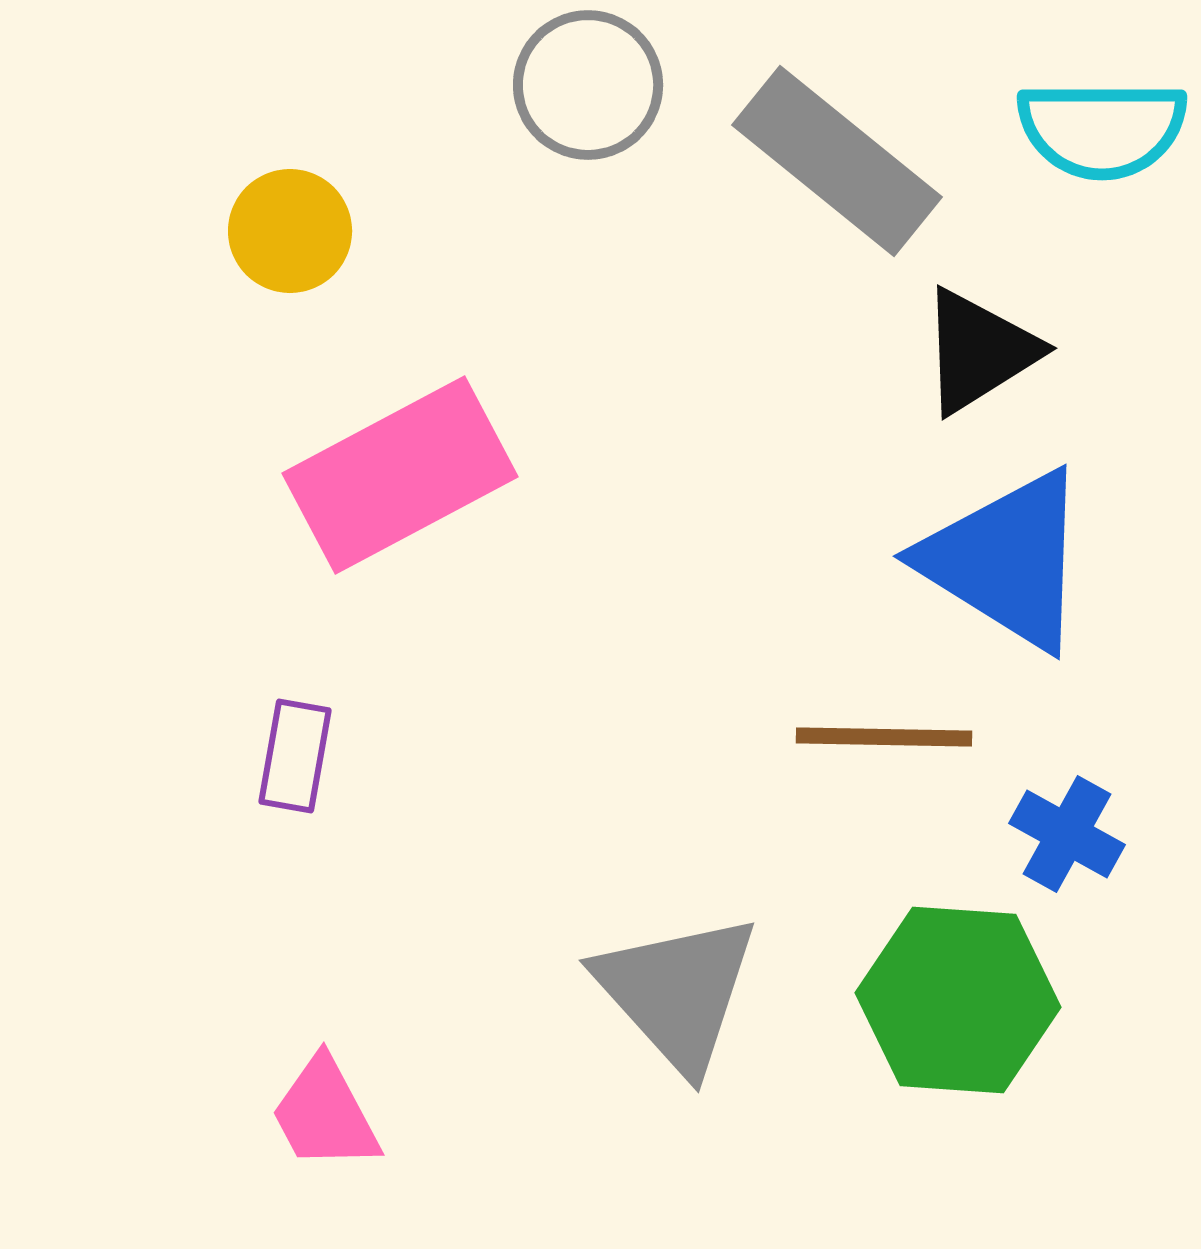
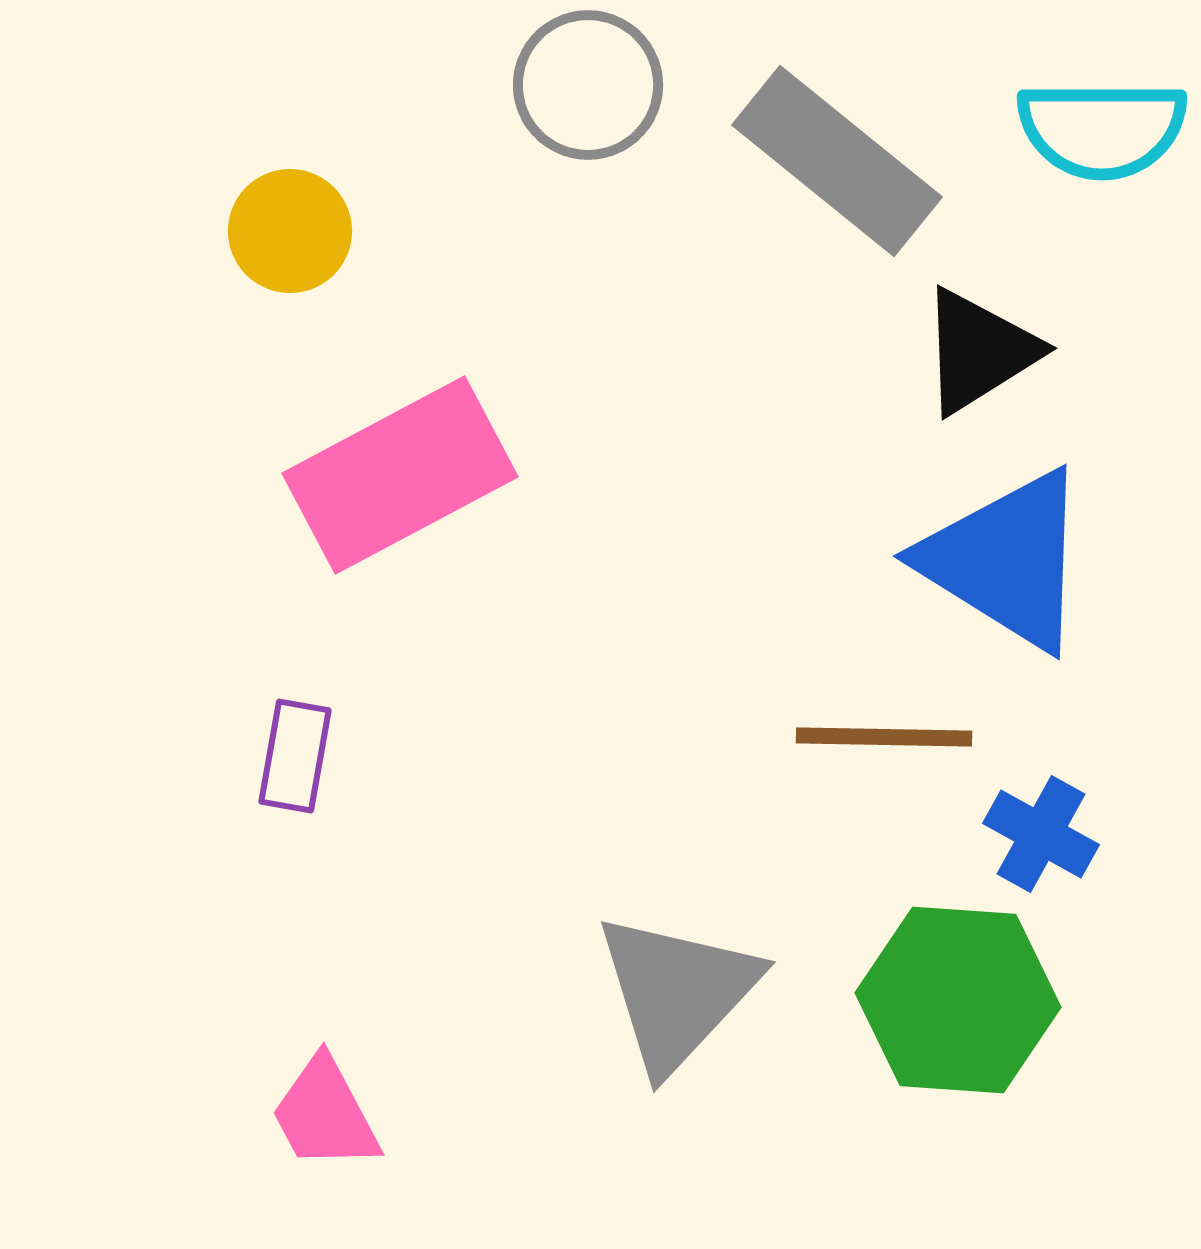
blue cross: moved 26 px left
gray triangle: rotated 25 degrees clockwise
